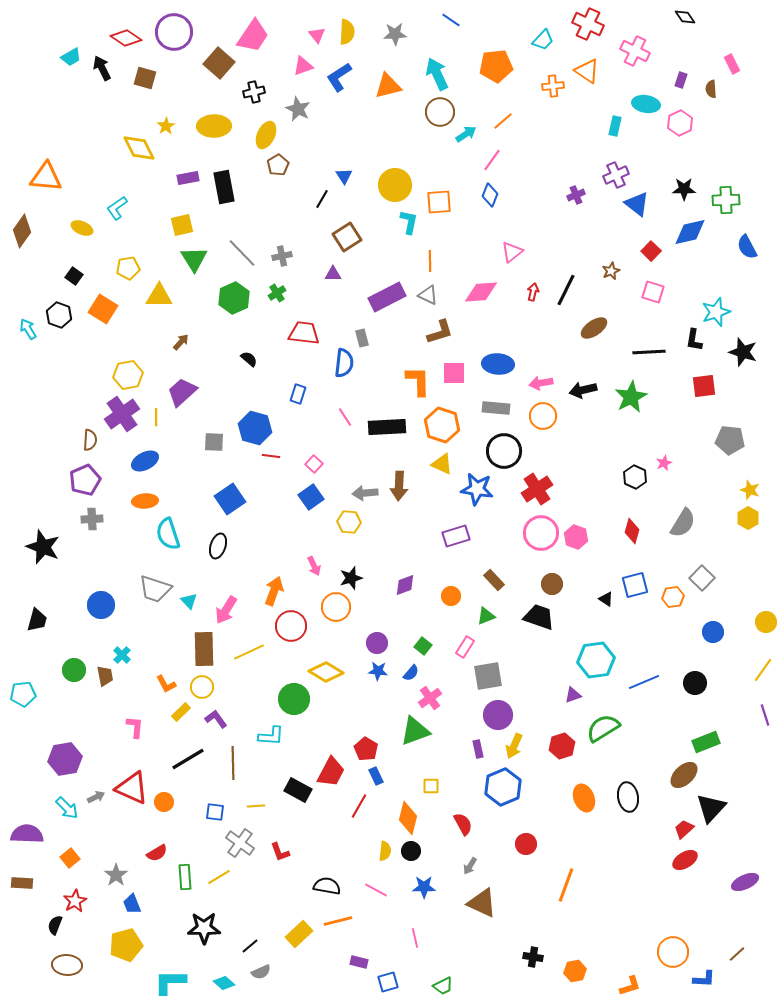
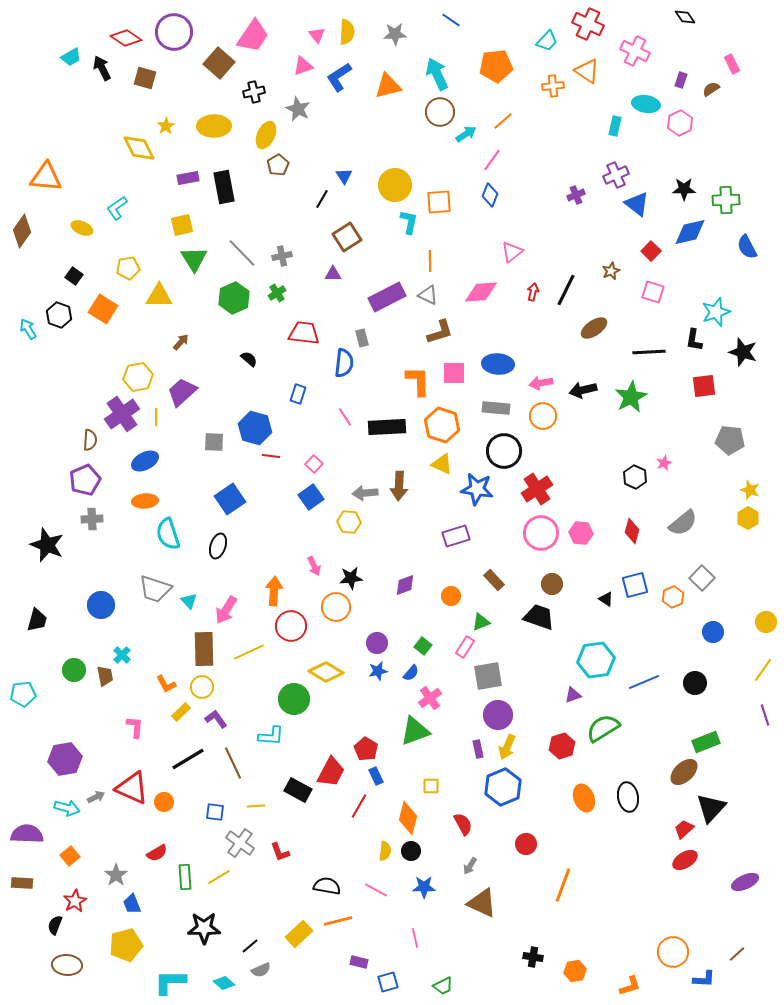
cyan trapezoid at (543, 40): moved 4 px right, 1 px down
brown semicircle at (711, 89): rotated 60 degrees clockwise
yellow hexagon at (128, 375): moved 10 px right, 2 px down
gray semicircle at (683, 523): rotated 20 degrees clockwise
pink hexagon at (576, 537): moved 5 px right, 4 px up; rotated 15 degrees counterclockwise
black star at (43, 547): moved 4 px right, 2 px up
black star at (351, 578): rotated 10 degrees clockwise
orange arrow at (274, 591): rotated 16 degrees counterclockwise
orange hexagon at (673, 597): rotated 15 degrees counterclockwise
green triangle at (486, 616): moved 5 px left, 6 px down
blue star at (378, 671): rotated 18 degrees counterclockwise
yellow arrow at (514, 746): moved 7 px left, 1 px down
brown line at (233, 763): rotated 24 degrees counterclockwise
brown ellipse at (684, 775): moved 3 px up
cyan arrow at (67, 808): rotated 30 degrees counterclockwise
orange square at (70, 858): moved 2 px up
orange line at (566, 885): moved 3 px left
gray semicircle at (261, 972): moved 2 px up
